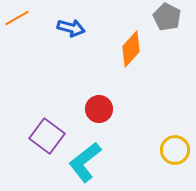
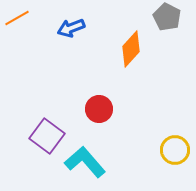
blue arrow: rotated 144 degrees clockwise
cyan L-shape: rotated 87 degrees clockwise
